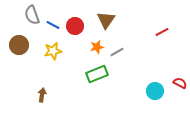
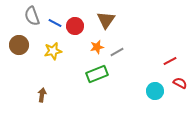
gray semicircle: moved 1 px down
blue line: moved 2 px right, 2 px up
red line: moved 8 px right, 29 px down
